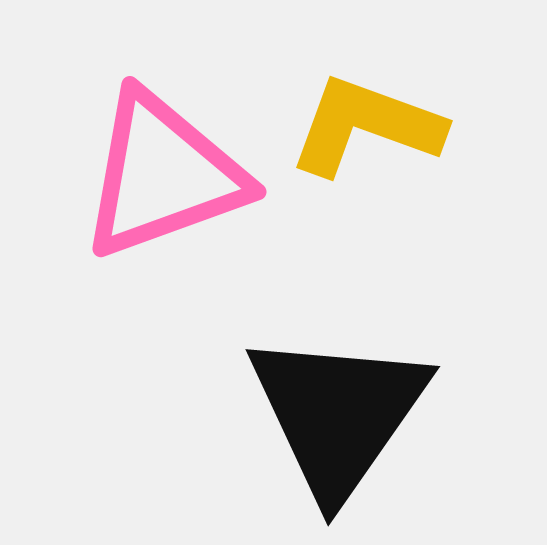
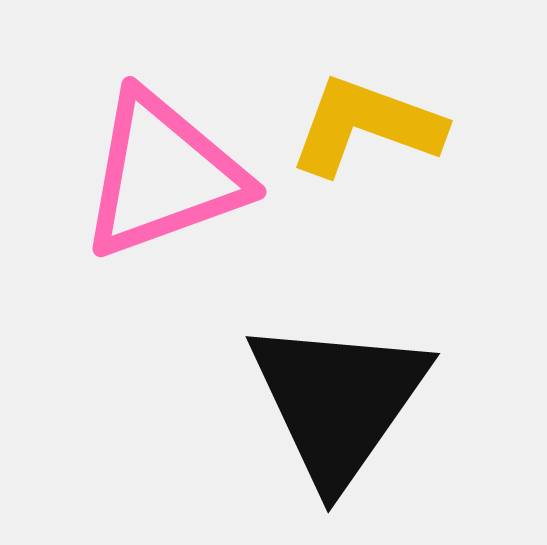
black triangle: moved 13 px up
